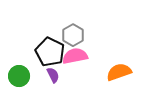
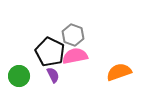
gray hexagon: rotated 10 degrees counterclockwise
